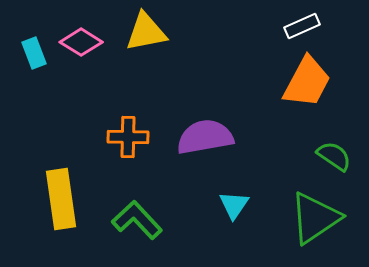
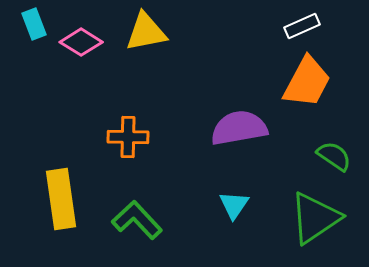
cyan rectangle: moved 29 px up
purple semicircle: moved 34 px right, 9 px up
